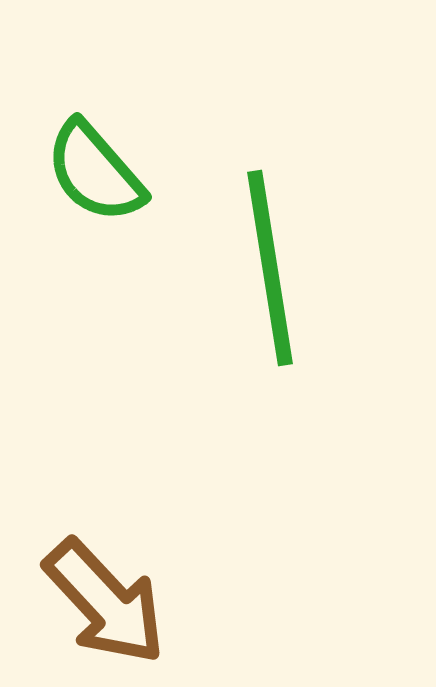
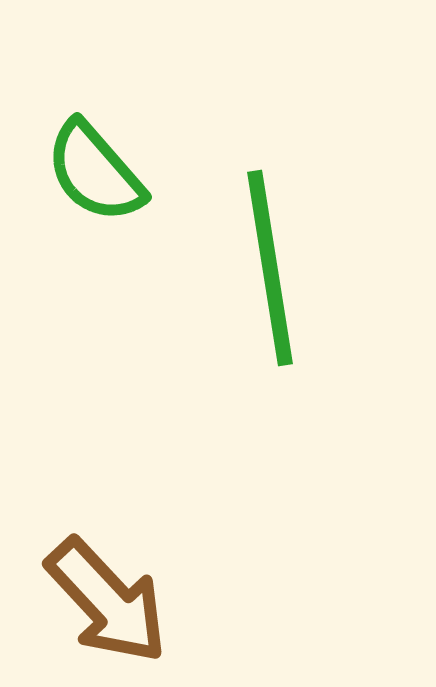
brown arrow: moved 2 px right, 1 px up
